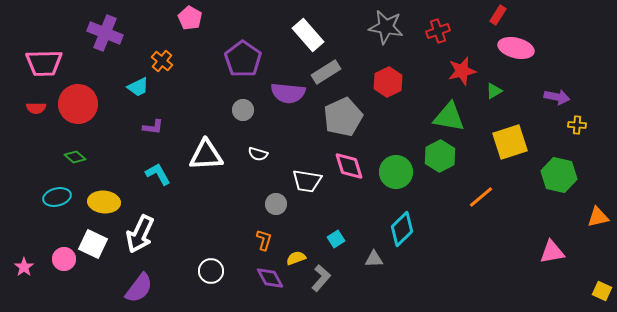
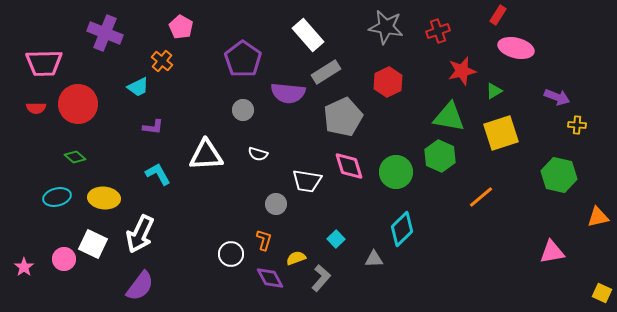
pink pentagon at (190, 18): moved 9 px left, 9 px down
purple arrow at (557, 97): rotated 10 degrees clockwise
yellow square at (510, 142): moved 9 px left, 9 px up
green hexagon at (440, 156): rotated 8 degrees counterclockwise
yellow ellipse at (104, 202): moved 4 px up
cyan square at (336, 239): rotated 12 degrees counterclockwise
white circle at (211, 271): moved 20 px right, 17 px up
purple semicircle at (139, 288): moved 1 px right, 2 px up
yellow square at (602, 291): moved 2 px down
